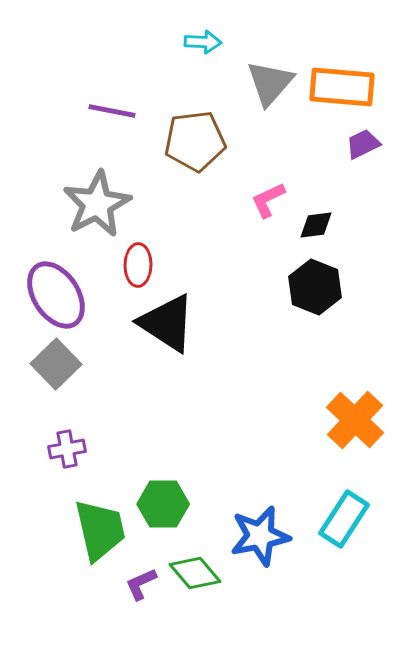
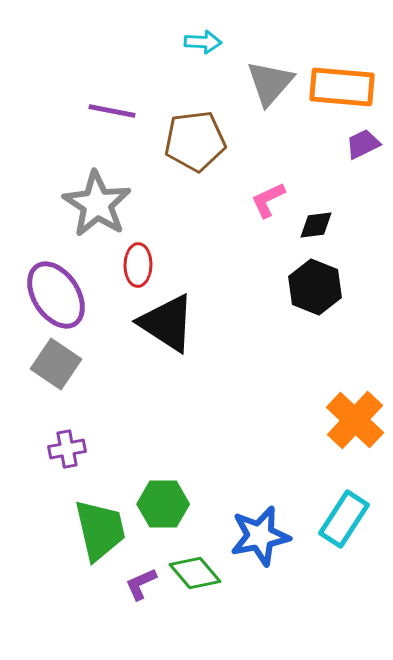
gray star: rotated 12 degrees counterclockwise
gray square: rotated 12 degrees counterclockwise
